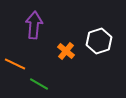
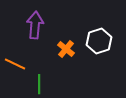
purple arrow: moved 1 px right
orange cross: moved 2 px up
green line: rotated 60 degrees clockwise
